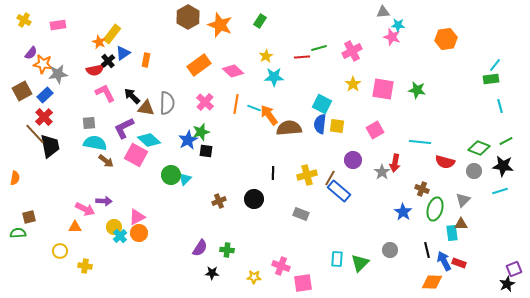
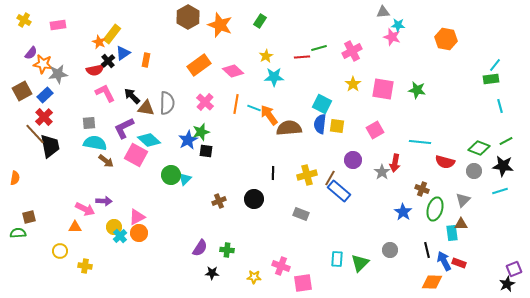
orange hexagon at (446, 39): rotated 20 degrees clockwise
